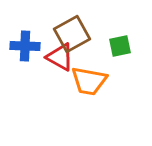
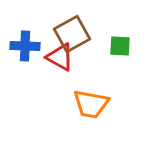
green square: rotated 15 degrees clockwise
orange trapezoid: moved 2 px right, 23 px down
